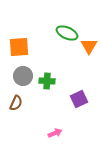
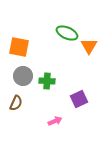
orange square: rotated 15 degrees clockwise
pink arrow: moved 12 px up
